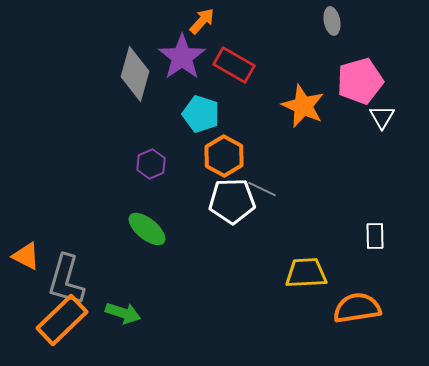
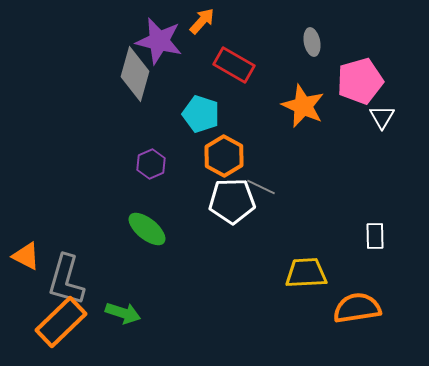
gray ellipse: moved 20 px left, 21 px down
purple star: moved 23 px left, 16 px up; rotated 24 degrees counterclockwise
gray line: moved 1 px left, 2 px up
orange rectangle: moved 1 px left, 2 px down
